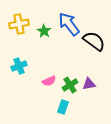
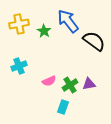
blue arrow: moved 1 px left, 3 px up
